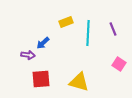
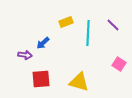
purple line: moved 4 px up; rotated 24 degrees counterclockwise
purple arrow: moved 3 px left
